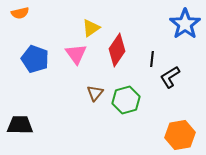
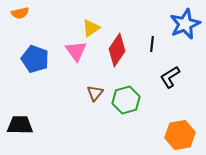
blue star: rotated 12 degrees clockwise
pink triangle: moved 3 px up
black line: moved 15 px up
